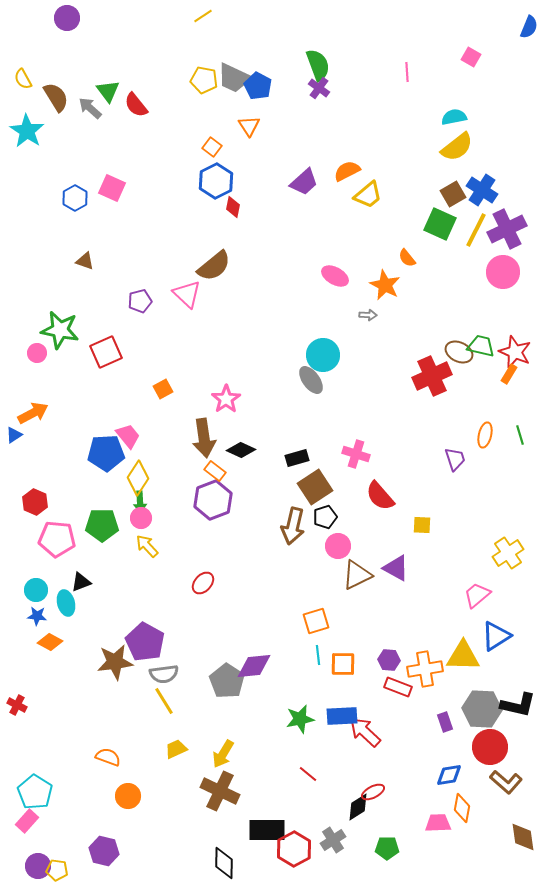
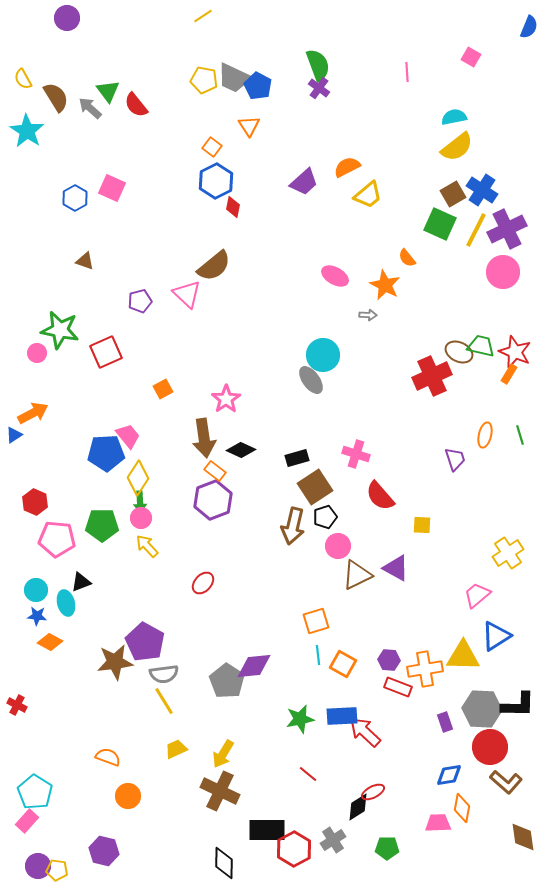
orange semicircle at (347, 171): moved 4 px up
orange square at (343, 664): rotated 28 degrees clockwise
black L-shape at (518, 705): rotated 12 degrees counterclockwise
